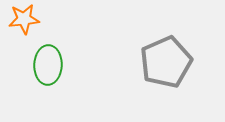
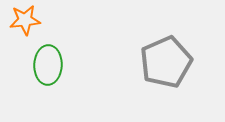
orange star: moved 1 px right, 1 px down
